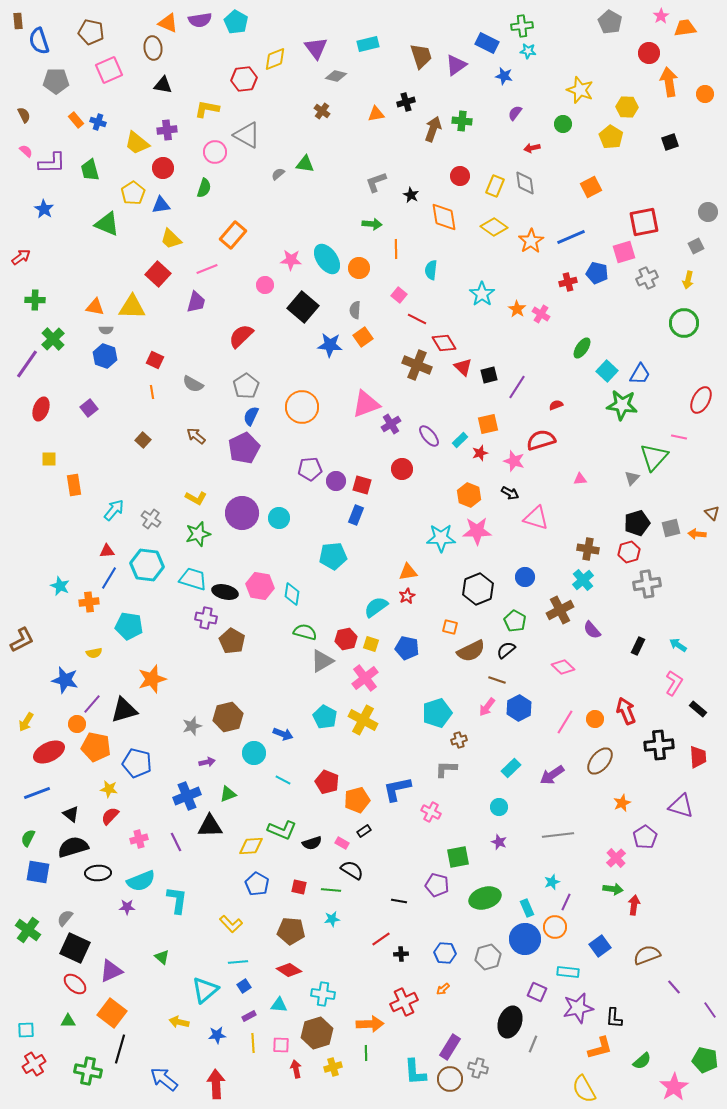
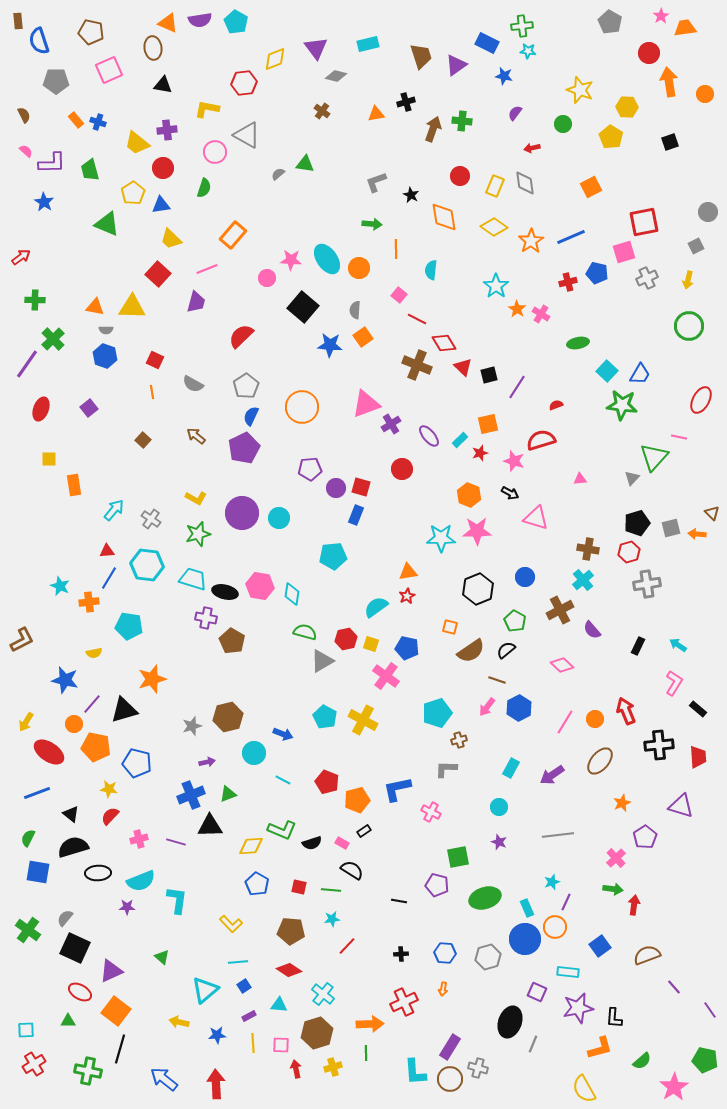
red hexagon at (244, 79): moved 4 px down
blue star at (44, 209): moved 7 px up
pink circle at (265, 285): moved 2 px right, 7 px up
cyan star at (482, 294): moved 14 px right, 8 px up
green circle at (684, 323): moved 5 px right, 3 px down
green ellipse at (582, 348): moved 4 px left, 5 px up; rotated 45 degrees clockwise
purple circle at (336, 481): moved 7 px down
red square at (362, 485): moved 1 px left, 2 px down
brown semicircle at (471, 651): rotated 8 degrees counterclockwise
pink diamond at (563, 667): moved 1 px left, 2 px up
pink cross at (365, 678): moved 21 px right, 2 px up; rotated 16 degrees counterclockwise
orange circle at (77, 724): moved 3 px left
red ellipse at (49, 752): rotated 60 degrees clockwise
cyan rectangle at (511, 768): rotated 18 degrees counterclockwise
blue cross at (187, 796): moved 4 px right, 1 px up
purple line at (176, 842): rotated 48 degrees counterclockwise
red line at (381, 939): moved 34 px left, 7 px down; rotated 12 degrees counterclockwise
red ellipse at (75, 984): moved 5 px right, 8 px down; rotated 10 degrees counterclockwise
orange arrow at (443, 989): rotated 40 degrees counterclockwise
cyan cross at (323, 994): rotated 30 degrees clockwise
orange square at (112, 1013): moved 4 px right, 2 px up
